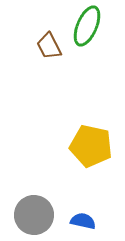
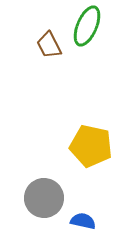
brown trapezoid: moved 1 px up
gray circle: moved 10 px right, 17 px up
